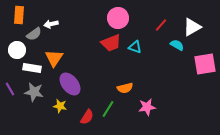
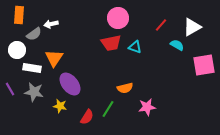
red trapezoid: rotated 10 degrees clockwise
pink square: moved 1 px left, 1 px down
